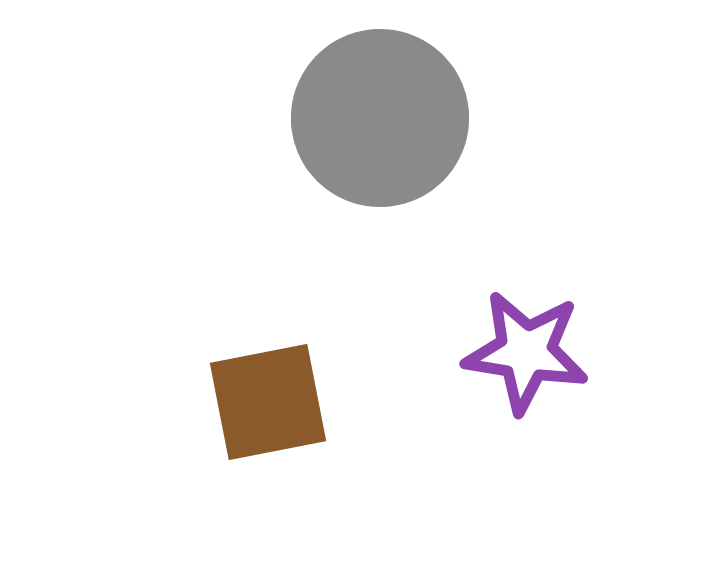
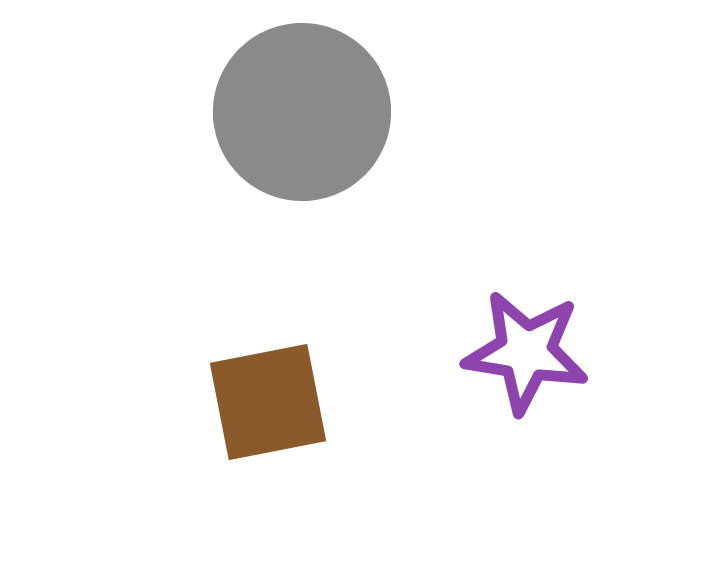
gray circle: moved 78 px left, 6 px up
